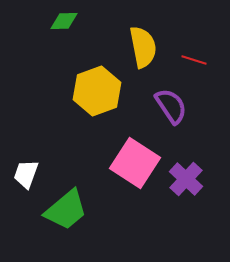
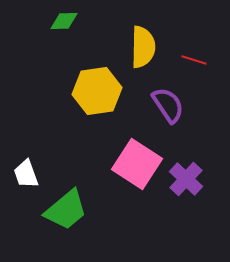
yellow semicircle: rotated 12 degrees clockwise
yellow hexagon: rotated 12 degrees clockwise
purple semicircle: moved 3 px left, 1 px up
pink square: moved 2 px right, 1 px down
white trapezoid: rotated 40 degrees counterclockwise
